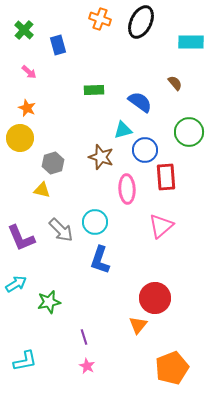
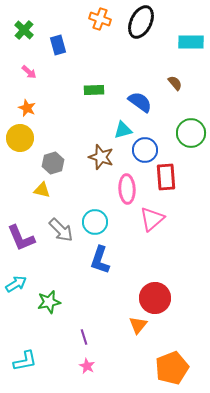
green circle: moved 2 px right, 1 px down
pink triangle: moved 9 px left, 7 px up
